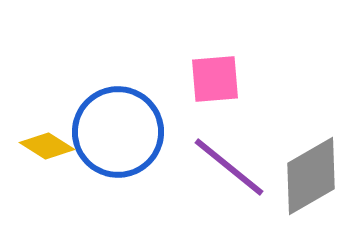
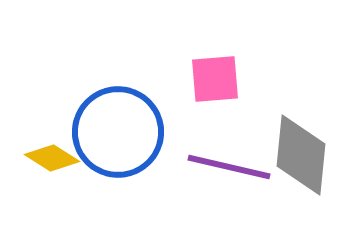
yellow diamond: moved 5 px right, 12 px down
purple line: rotated 26 degrees counterclockwise
gray diamond: moved 10 px left, 21 px up; rotated 54 degrees counterclockwise
